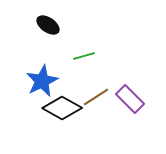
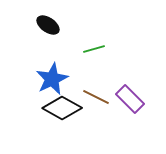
green line: moved 10 px right, 7 px up
blue star: moved 10 px right, 2 px up
brown line: rotated 60 degrees clockwise
